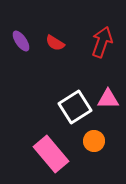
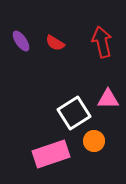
red arrow: rotated 32 degrees counterclockwise
white square: moved 1 px left, 6 px down
pink rectangle: rotated 69 degrees counterclockwise
